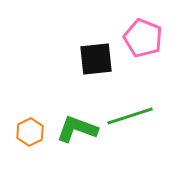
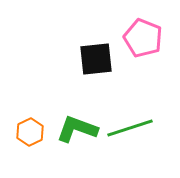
green line: moved 12 px down
